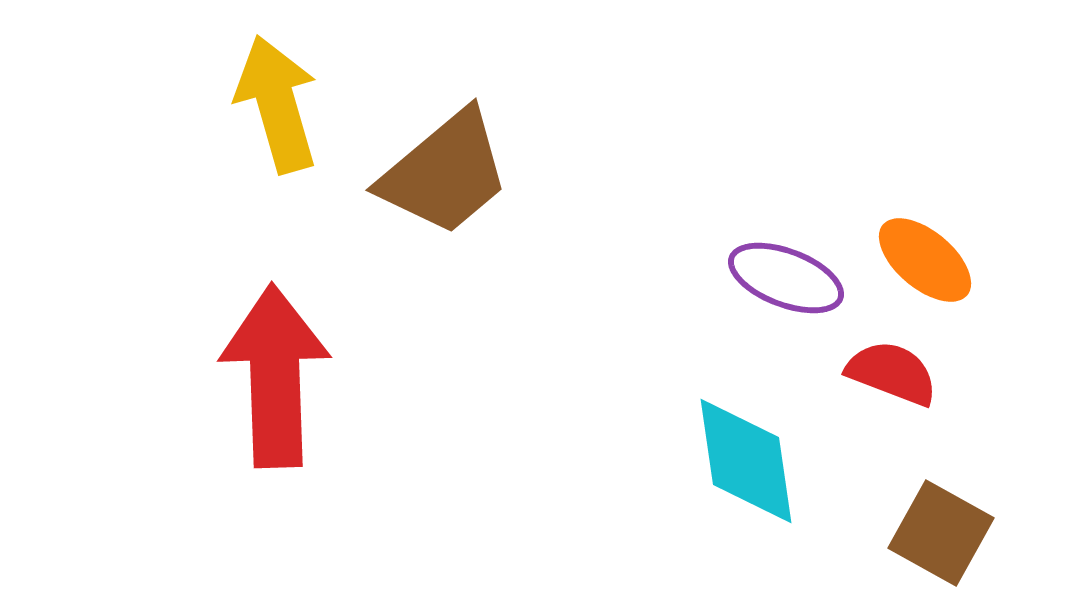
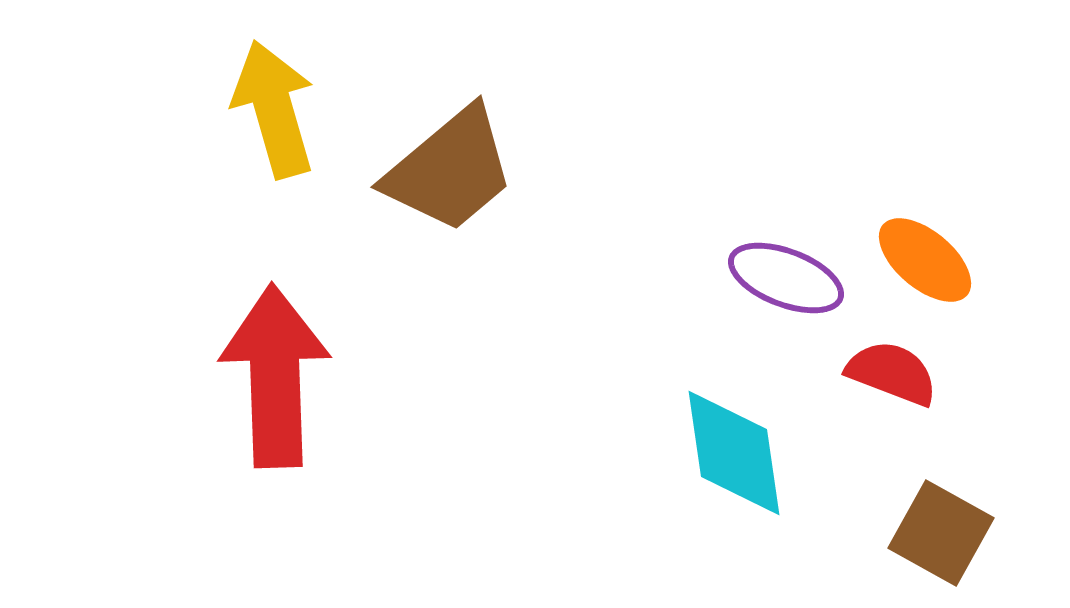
yellow arrow: moved 3 px left, 5 px down
brown trapezoid: moved 5 px right, 3 px up
cyan diamond: moved 12 px left, 8 px up
